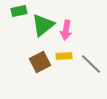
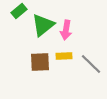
green rectangle: rotated 28 degrees counterclockwise
brown square: rotated 25 degrees clockwise
